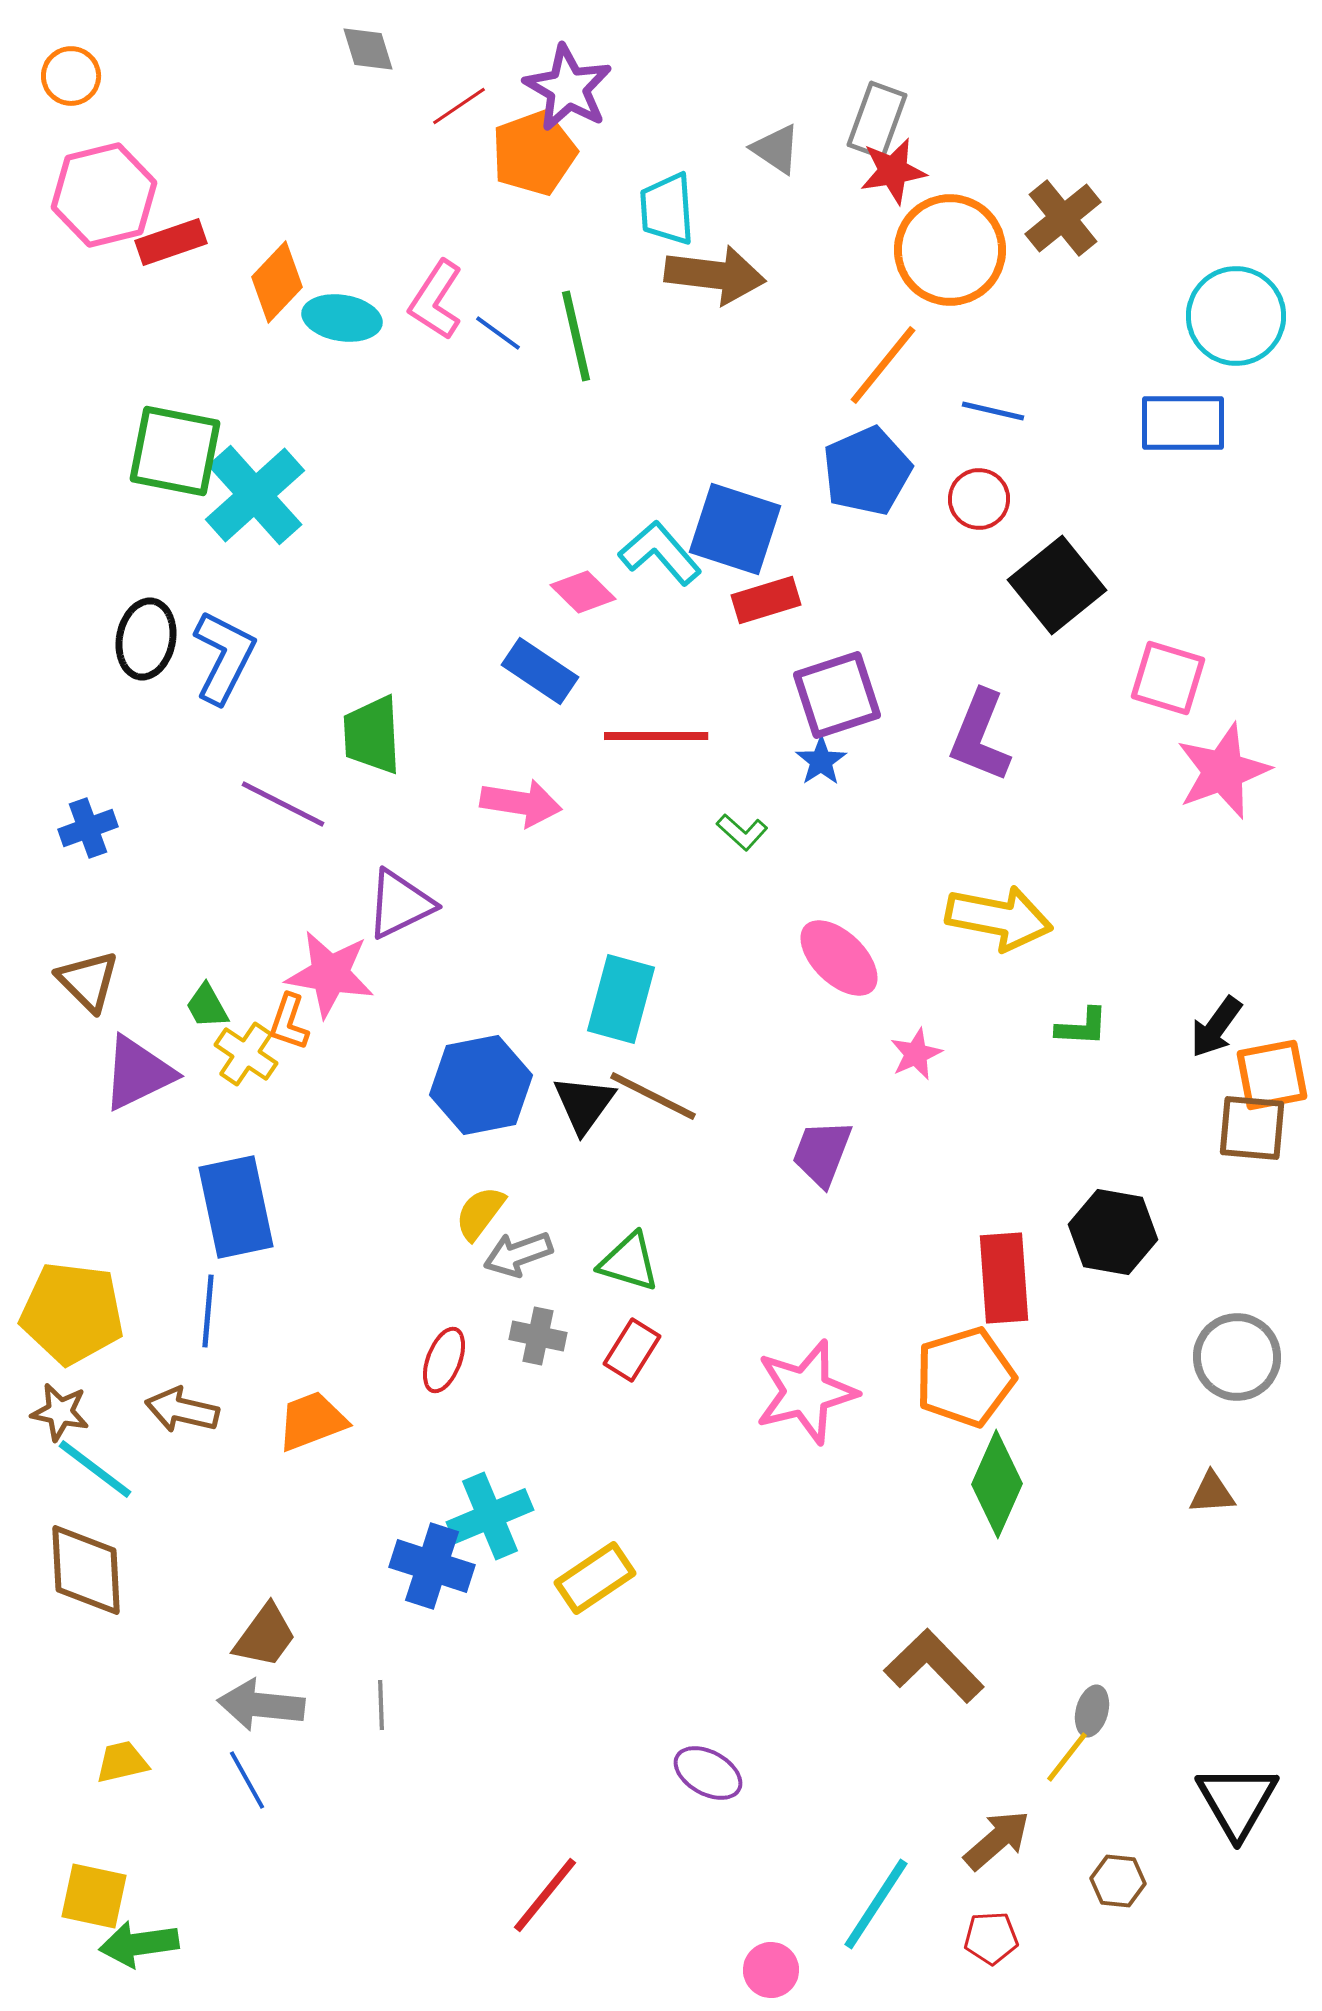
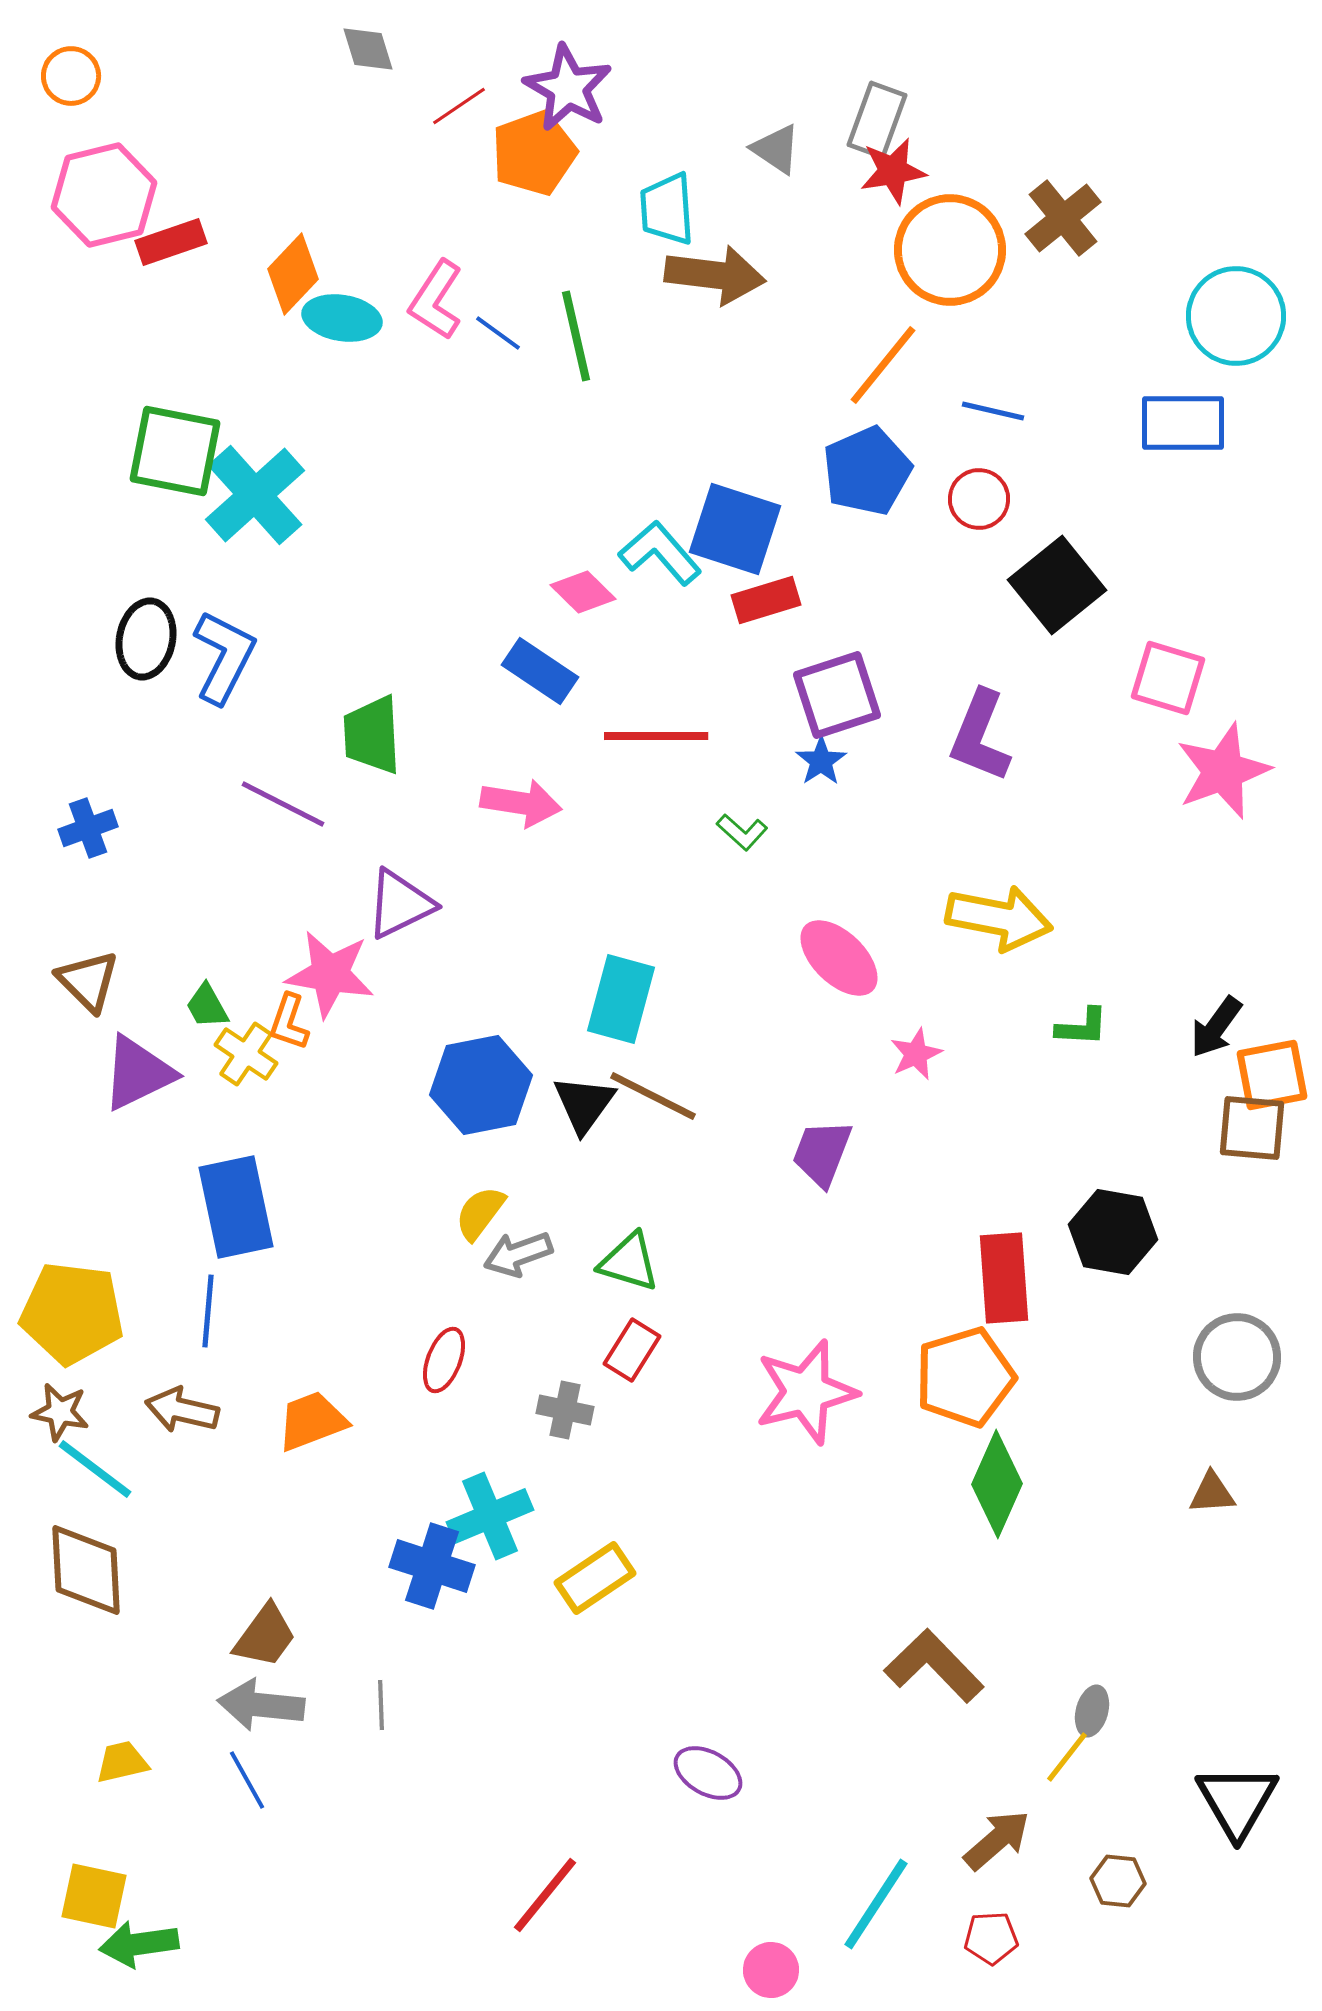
orange diamond at (277, 282): moved 16 px right, 8 px up
gray cross at (538, 1336): moved 27 px right, 74 px down
